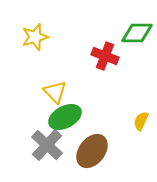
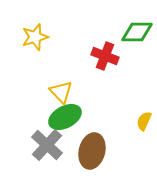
green diamond: moved 1 px up
yellow triangle: moved 6 px right
yellow semicircle: moved 3 px right
brown ellipse: rotated 24 degrees counterclockwise
